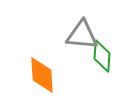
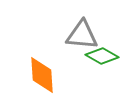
green diamond: rotated 64 degrees counterclockwise
